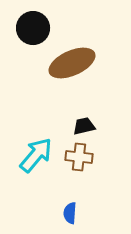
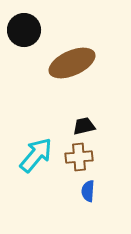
black circle: moved 9 px left, 2 px down
brown cross: rotated 12 degrees counterclockwise
blue semicircle: moved 18 px right, 22 px up
